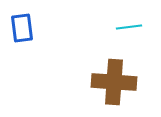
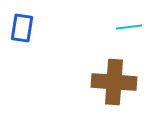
blue rectangle: rotated 16 degrees clockwise
